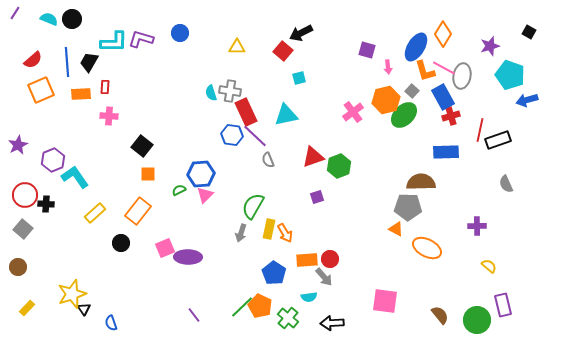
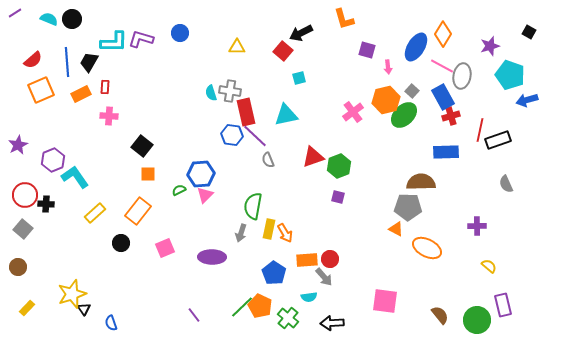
purple line at (15, 13): rotated 24 degrees clockwise
pink line at (444, 68): moved 2 px left, 2 px up
orange L-shape at (425, 71): moved 81 px left, 52 px up
orange rectangle at (81, 94): rotated 24 degrees counterclockwise
red rectangle at (246, 112): rotated 12 degrees clockwise
purple square at (317, 197): moved 21 px right; rotated 32 degrees clockwise
green semicircle at (253, 206): rotated 20 degrees counterclockwise
purple ellipse at (188, 257): moved 24 px right
